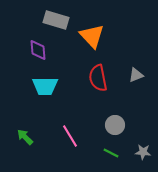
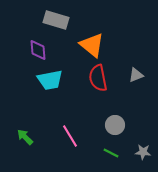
orange triangle: moved 9 px down; rotated 8 degrees counterclockwise
cyan trapezoid: moved 5 px right, 6 px up; rotated 12 degrees counterclockwise
